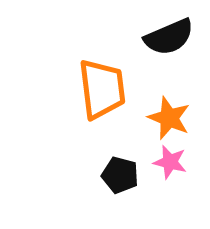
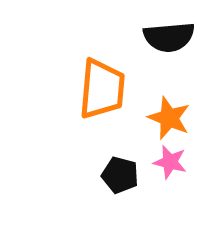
black semicircle: rotated 18 degrees clockwise
orange trapezoid: rotated 12 degrees clockwise
